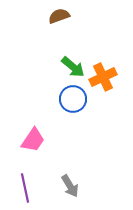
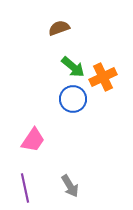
brown semicircle: moved 12 px down
